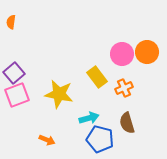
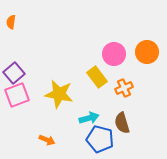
pink circle: moved 8 px left
brown semicircle: moved 5 px left
